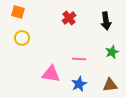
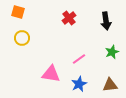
pink line: rotated 40 degrees counterclockwise
